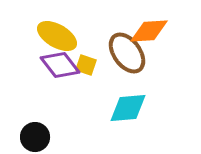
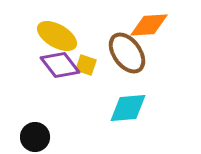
orange diamond: moved 6 px up
